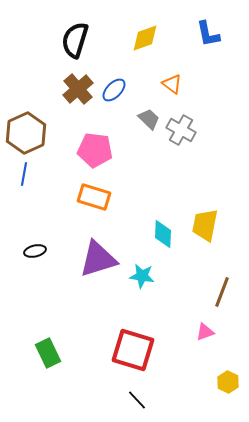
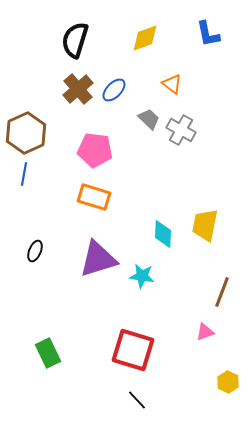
black ellipse: rotated 55 degrees counterclockwise
